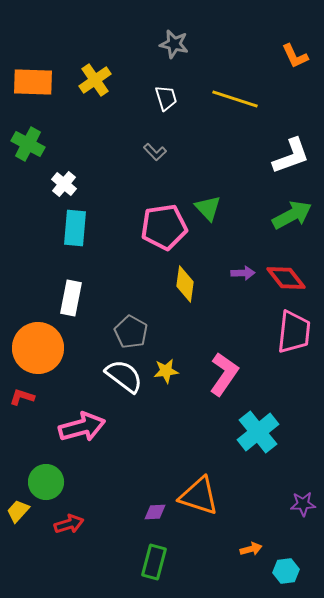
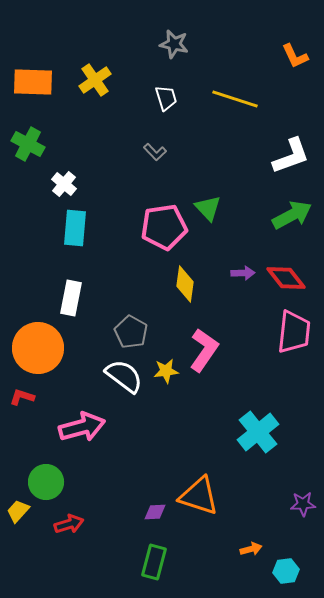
pink L-shape: moved 20 px left, 24 px up
